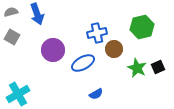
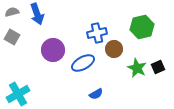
gray semicircle: moved 1 px right
